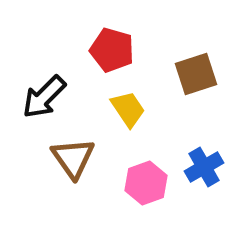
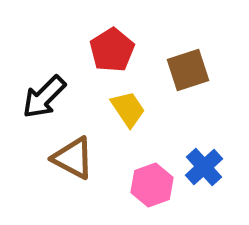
red pentagon: rotated 24 degrees clockwise
brown square: moved 8 px left, 4 px up
brown triangle: rotated 27 degrees counterclockwise
blue cross: rotated 12 degrees counterclockwise
pink hexagon: moved 6 px right, 2 px down
